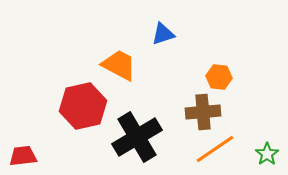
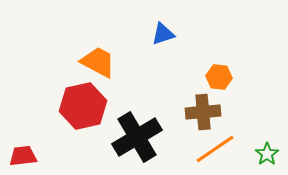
orange trapezoid: moved 21 px left, 3 px up
